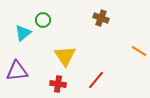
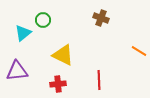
yellow triangle: moved 2 px left, 1 px up; rotated 30 degrees counterclockwise
red line: moved 3 px right; rotated 42 degrees counterclockwise
red cross: rotated 14 degrees counterclockwise
